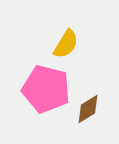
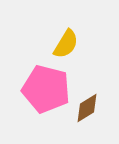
brown diamond: moved 1 px left, 1 px up
